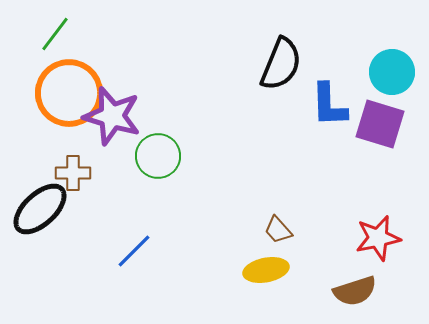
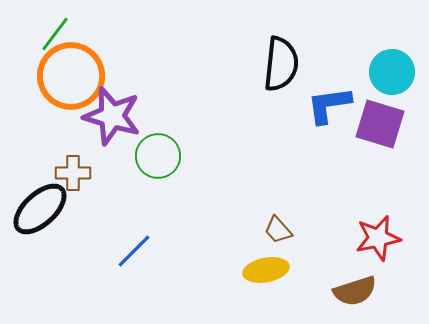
black semicircle: rotated 16 degrees counterclockwise
orange circle: moved 2 px right, 17 px up
blue L-shape: rotated 84 degrees clockwise
